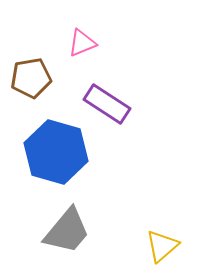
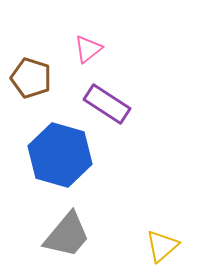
pink triangle: moved 6 px right, 6 px down; rotated 16 degrees counterclockwise
brown pentagon: rotated 27 degrees clockwise
blue hexagon: moved 4 px right, 3 px down
gray trapezoid: moved 4 px down
